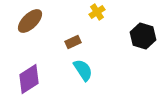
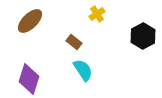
yellow cross: moved 2 px down
black hexagon: rotated 15 degrees clockwise
brown rectangle: moved 1 px right; rotated 63 degrees clockwise
purple diamond: rotated 40 degrees counterclockwise
